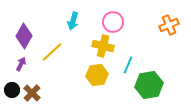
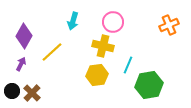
black circle: moved 1 px down
